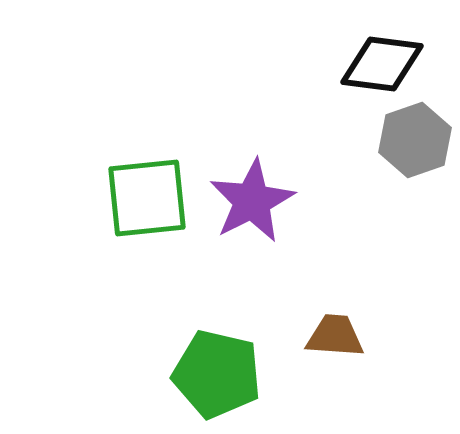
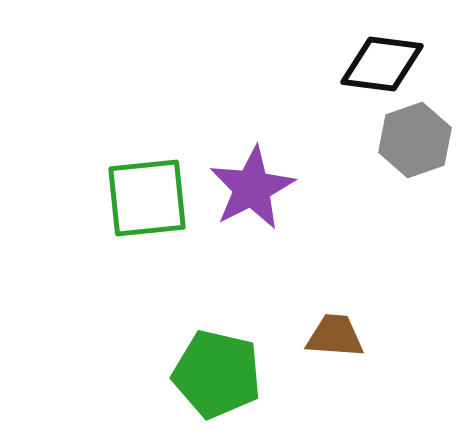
purple star: moved 13 px up
